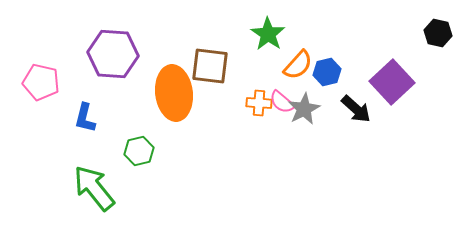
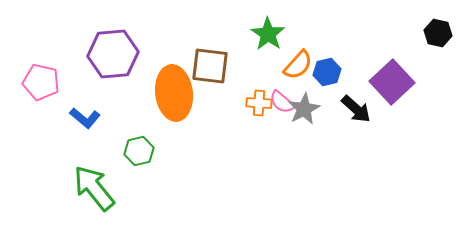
purple hexagon: rotated 9 degrees counterclockwise
blue L-shape: rotated 64 degrees counterclockwise
